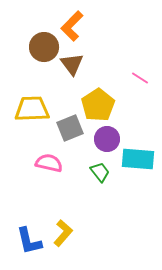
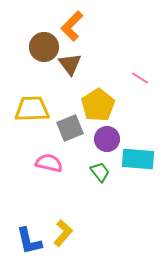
brown triangle: moved 2 px left
